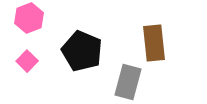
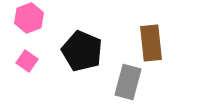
brown rectangle: moved 3 px left
pink square: rotated 10 degrees counterclockwise
